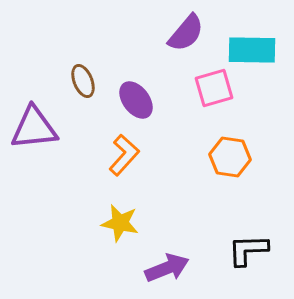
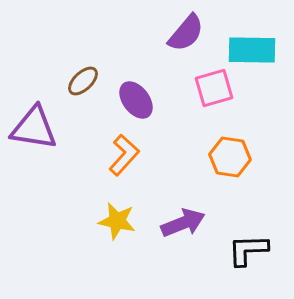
brown ellipse: rotated 68 degrees clockwise
purple triangle: rotated 15 degrees clockwise
yellow star: moved 3 px left, 2 px up
purple arrow: moved 16 px right, 45 px up
